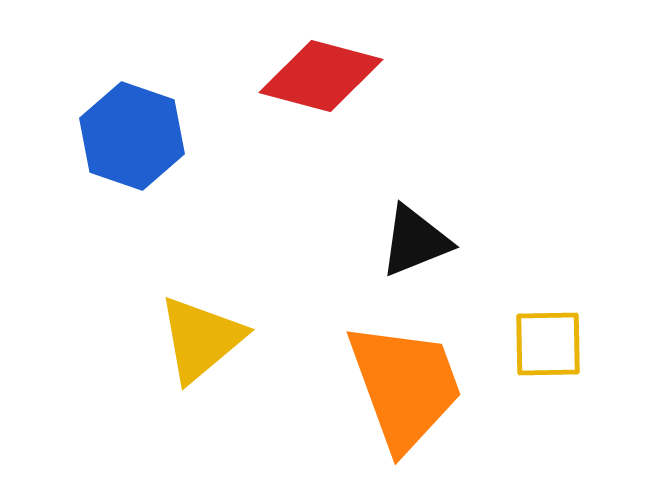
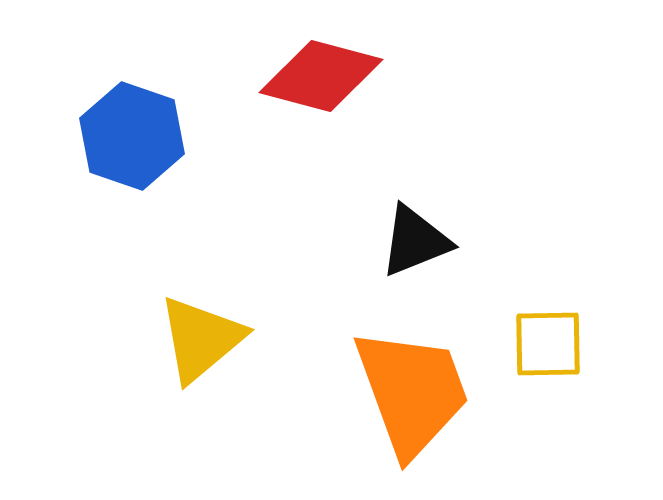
orange trapezoid: moved 7 px right, 6 px down
